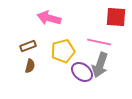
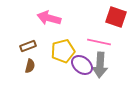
red square: rotated 15 degrees clockwise
gray arrow: rotated 15 degrees counterclockwise
purple ellipse: moved 7 px up
